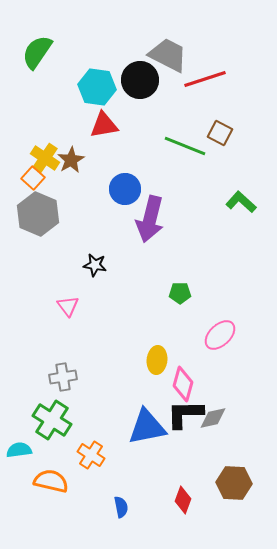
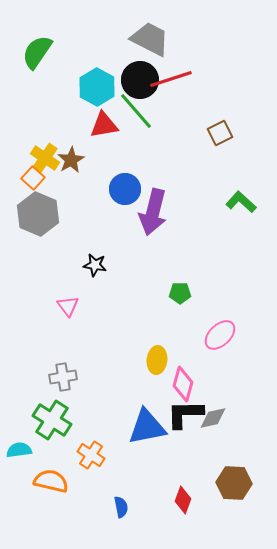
gray trapezoid: moved 18 px left, 16 px up
red line: moved 34 px left
cyan hexagon: rotated 21 degrees clockwise
brown square: rotated 35 degrees clockwise
green line: moved 49 px left, 35 px up; rotated 27 degrees clockwise
purple arrow: moved 3 px right, 7 px up
